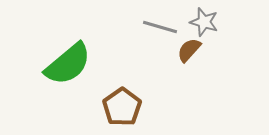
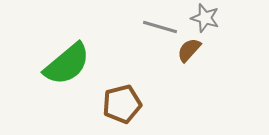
gray star: moved 1 px right, 4 px up
green semicircle: moved 1 px left
brown pentagon: moved 3 px up; rotated 21 degrees clockwise
